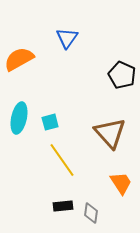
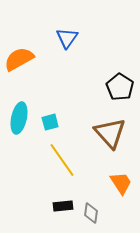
black pentagon: moved 2 px left, 12 px down; rotated 8 degrees clockwise
